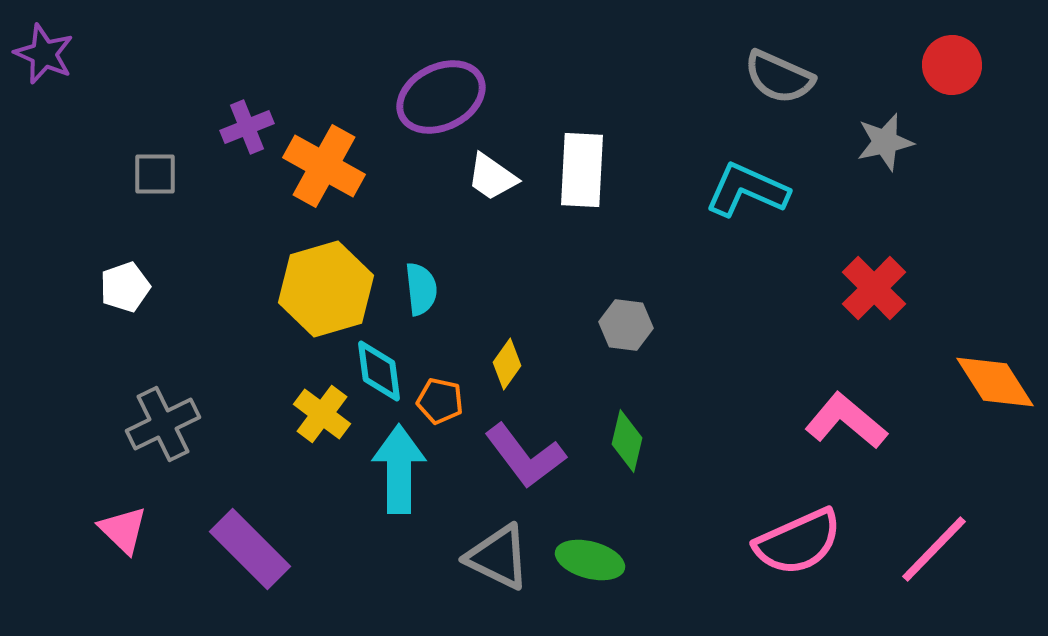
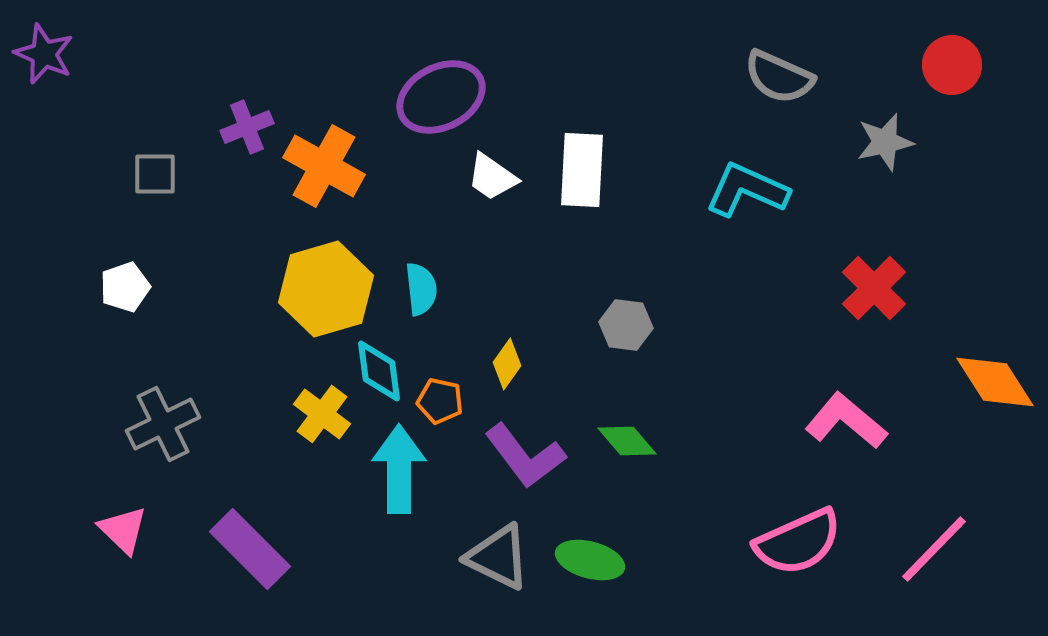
green diamond: rotated 54 degrees counterclockwise
